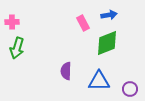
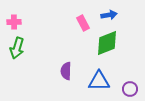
pink cross: moved 2 px right
